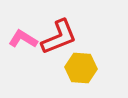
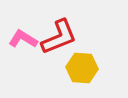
yellow hexagon: moved 1 px right
